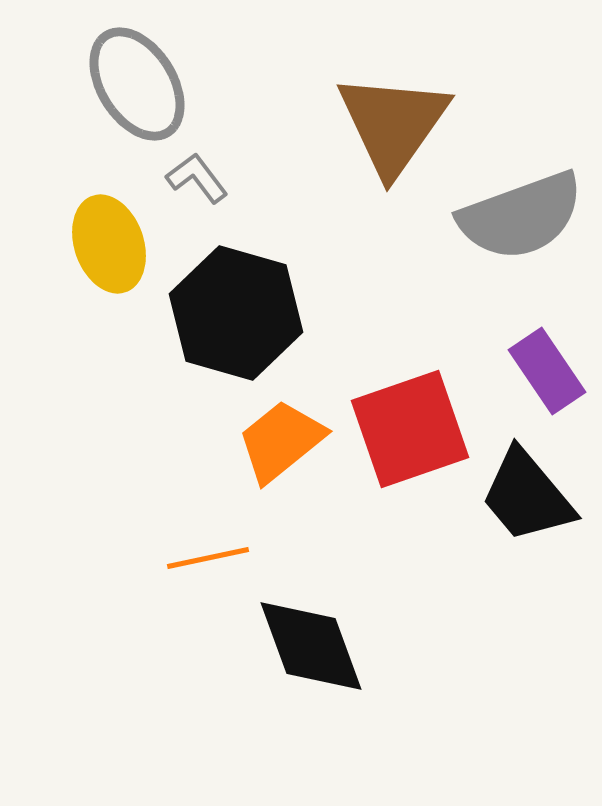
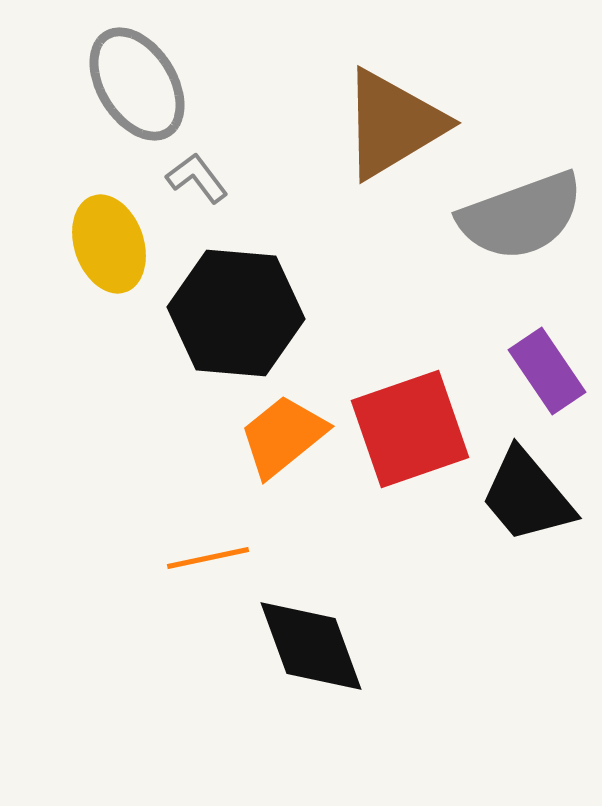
brown triangle: rotated 24 degrees clockwise
black hexagon: rotated 11 degrees counterclockwise
orange trapezoid: moved 2 px right, 5 px up
